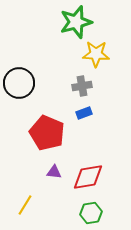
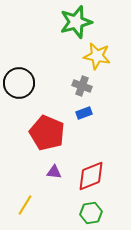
yellow star: moved 1 px right, 2 px down; rotated 8 degrees clockwise
gray cross: rotated 30 degrees clockwise
red diamond: moved 3 px right, 1 px up; rotated 12 degrees counterclockwise
